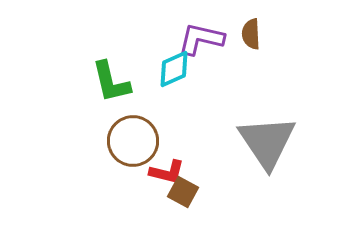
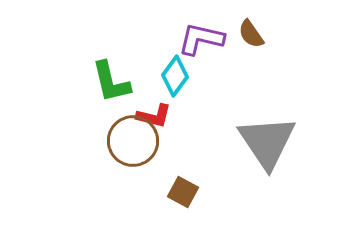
brown semicircle: rotated 32 degrees counterclockwise
cyan diamond: moved 1 px right, 7 px down; rotated 30 degrees counterclockwise
red L-shape: moved 13 px left, 56 px up
